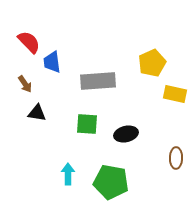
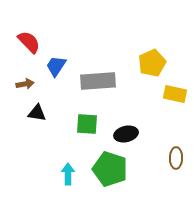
blue trapezoid: moved 4 px right, 4 px down; rotated 40 degrees clockwise
brown arrow: rotated 66 degrees counterclockwise
green pentagon: moved 1 px left, 13 px up; rotated 8 degrees clockwise
